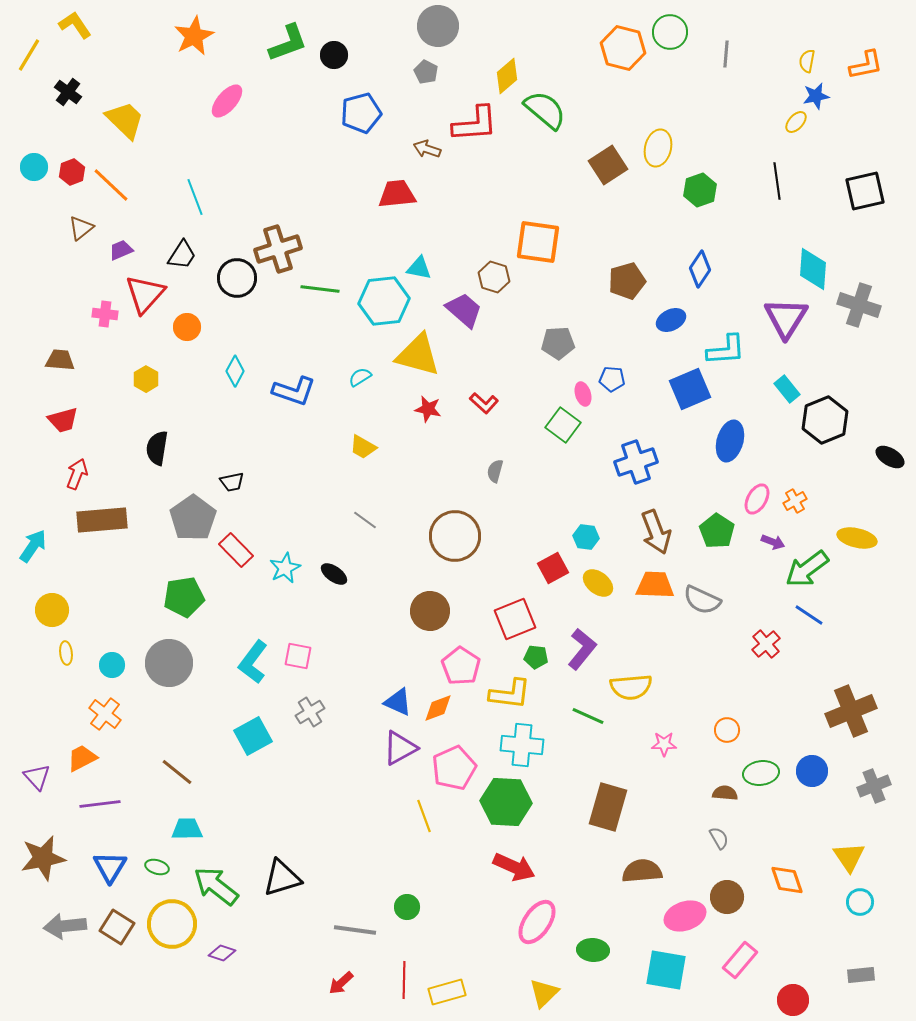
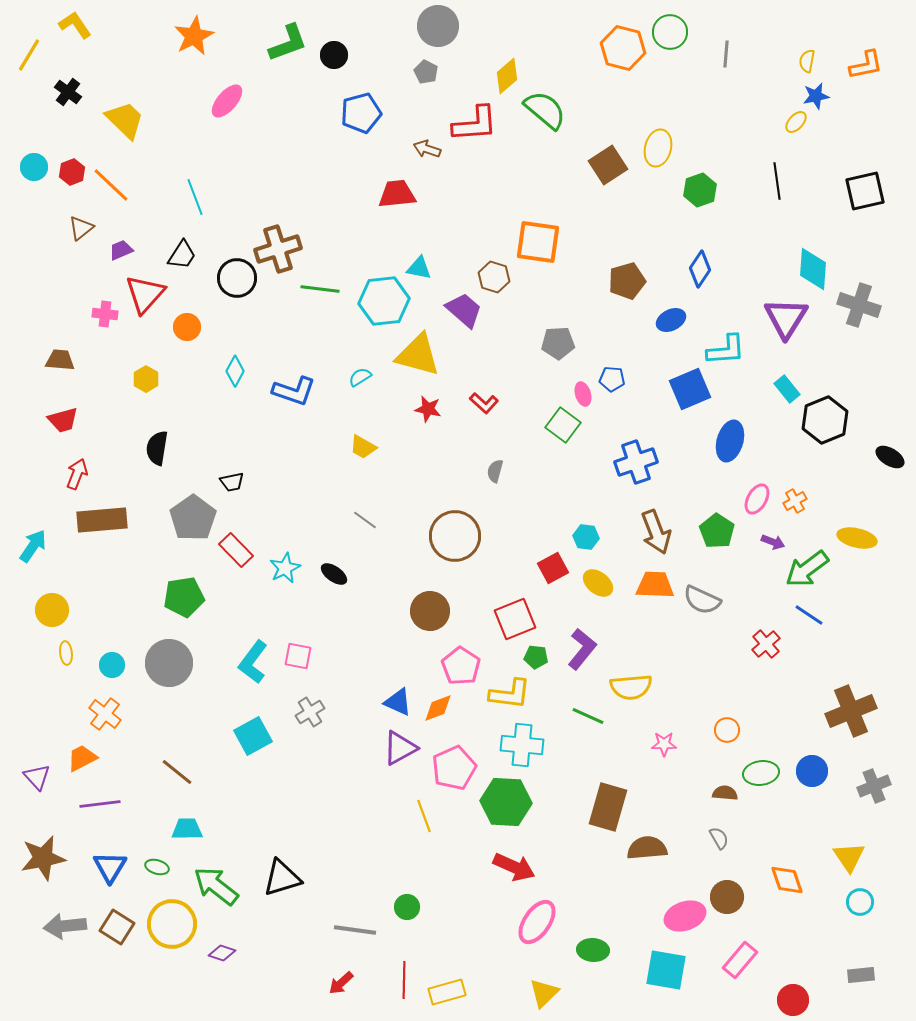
brown semicircle at (642, 871): moved 5 px right, 23 px up
